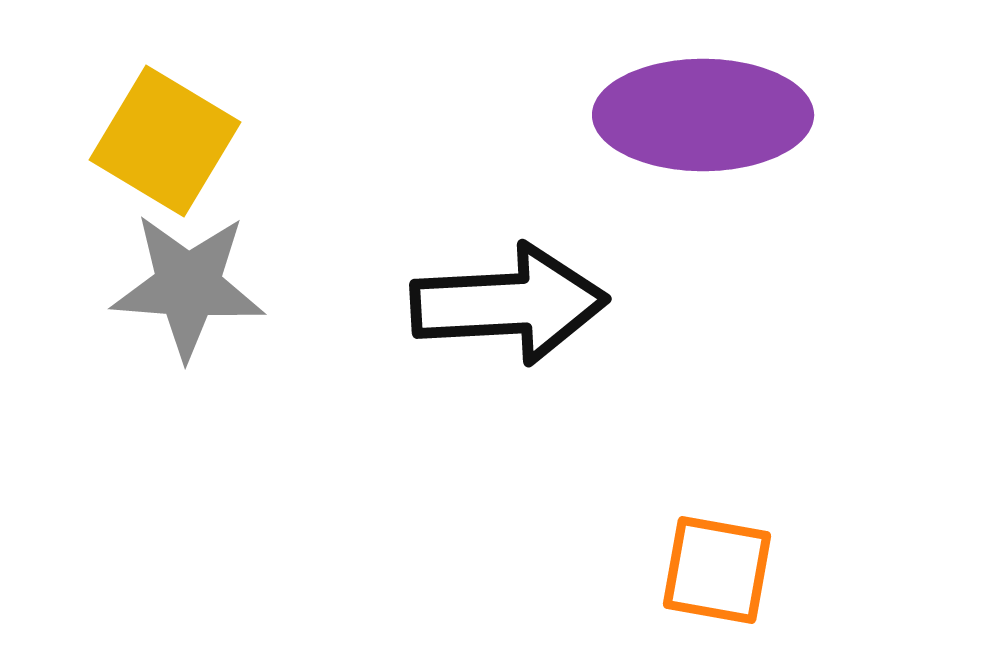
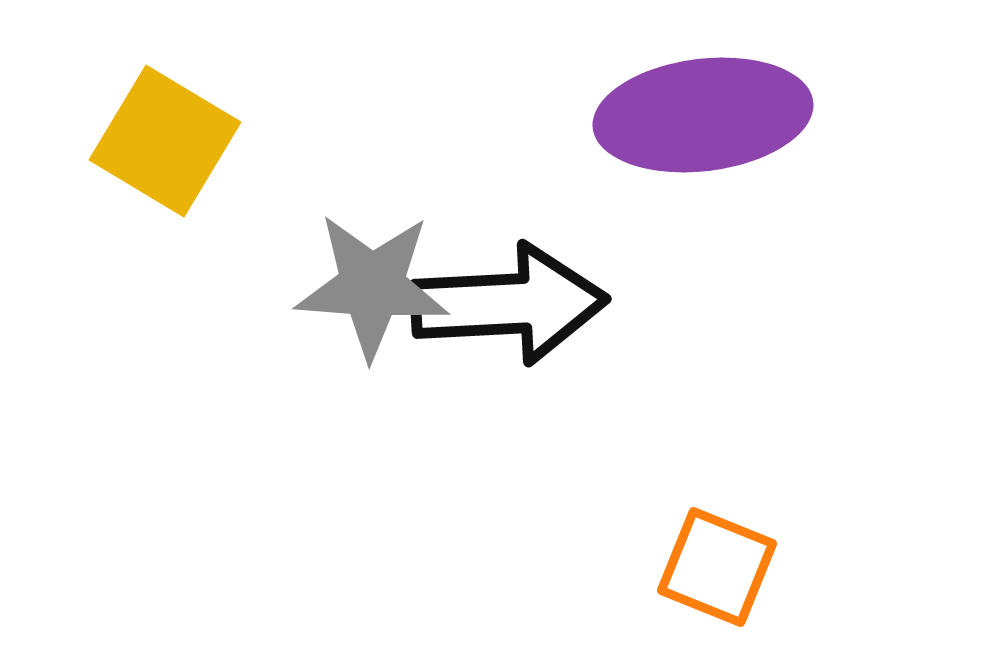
purple ellipse: rotated 7 degrees counterclockwise
gray star: moved 184 px right
orange square: moved 3 px up; rotated 12 degrees clockwise
